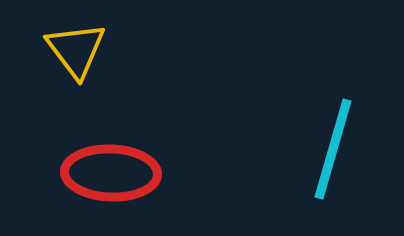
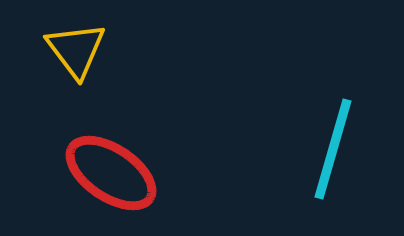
red ellipse: rotated 32 degrees clockwise
